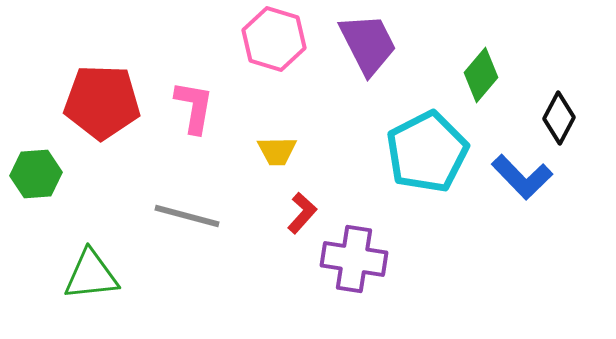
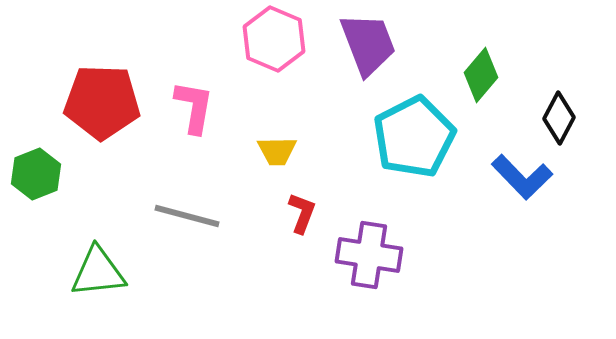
pink hexagon: rotated 6 degrees clockwise
purple trapezoid: rotated 6 degrees clockwise
cyan pentagon: moved 13 px left, 15 px up
green hexagon: rotated 18 degrees counterclockwise
red L-shape: rotated 21 degrees counterclockwise
purple cross: moved 15 px right, 4 px up
green triangle: moved 7 px right, 3 px up
